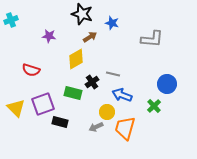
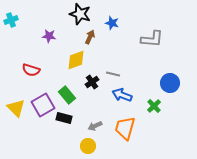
black star: moved 2 px left
brown arrow: rotated 32 degrees counterclockwise
yellow diamond: moved 1 px down; rotated 10 degrees clockwise
blue circle: moved 3 px right, 1 px up
green rectangle: moved 6 px left, 2 px down; rotated 36 degrees clockwise
purple square: moved 1 px down; rotated 10 degrees counterclockwise
yellow circle: moved 19 px left, 34 px down
black rectangle: moved 4 px right, 4 px up
gray arrow: moved 1 px left, 1 px up
